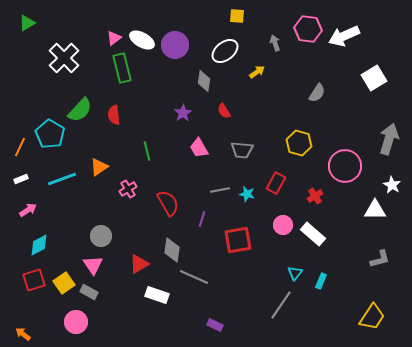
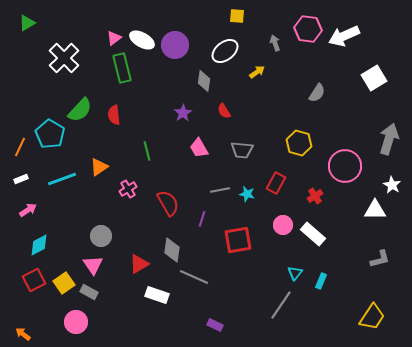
red square at (34, 280): rotated 10 degrees counterclockwise
